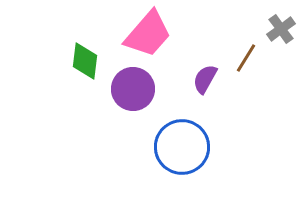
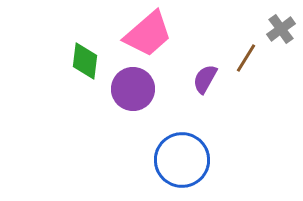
pink trapezoid: rotated 8 degrees clockwise
blue circle: moved 13 px down
